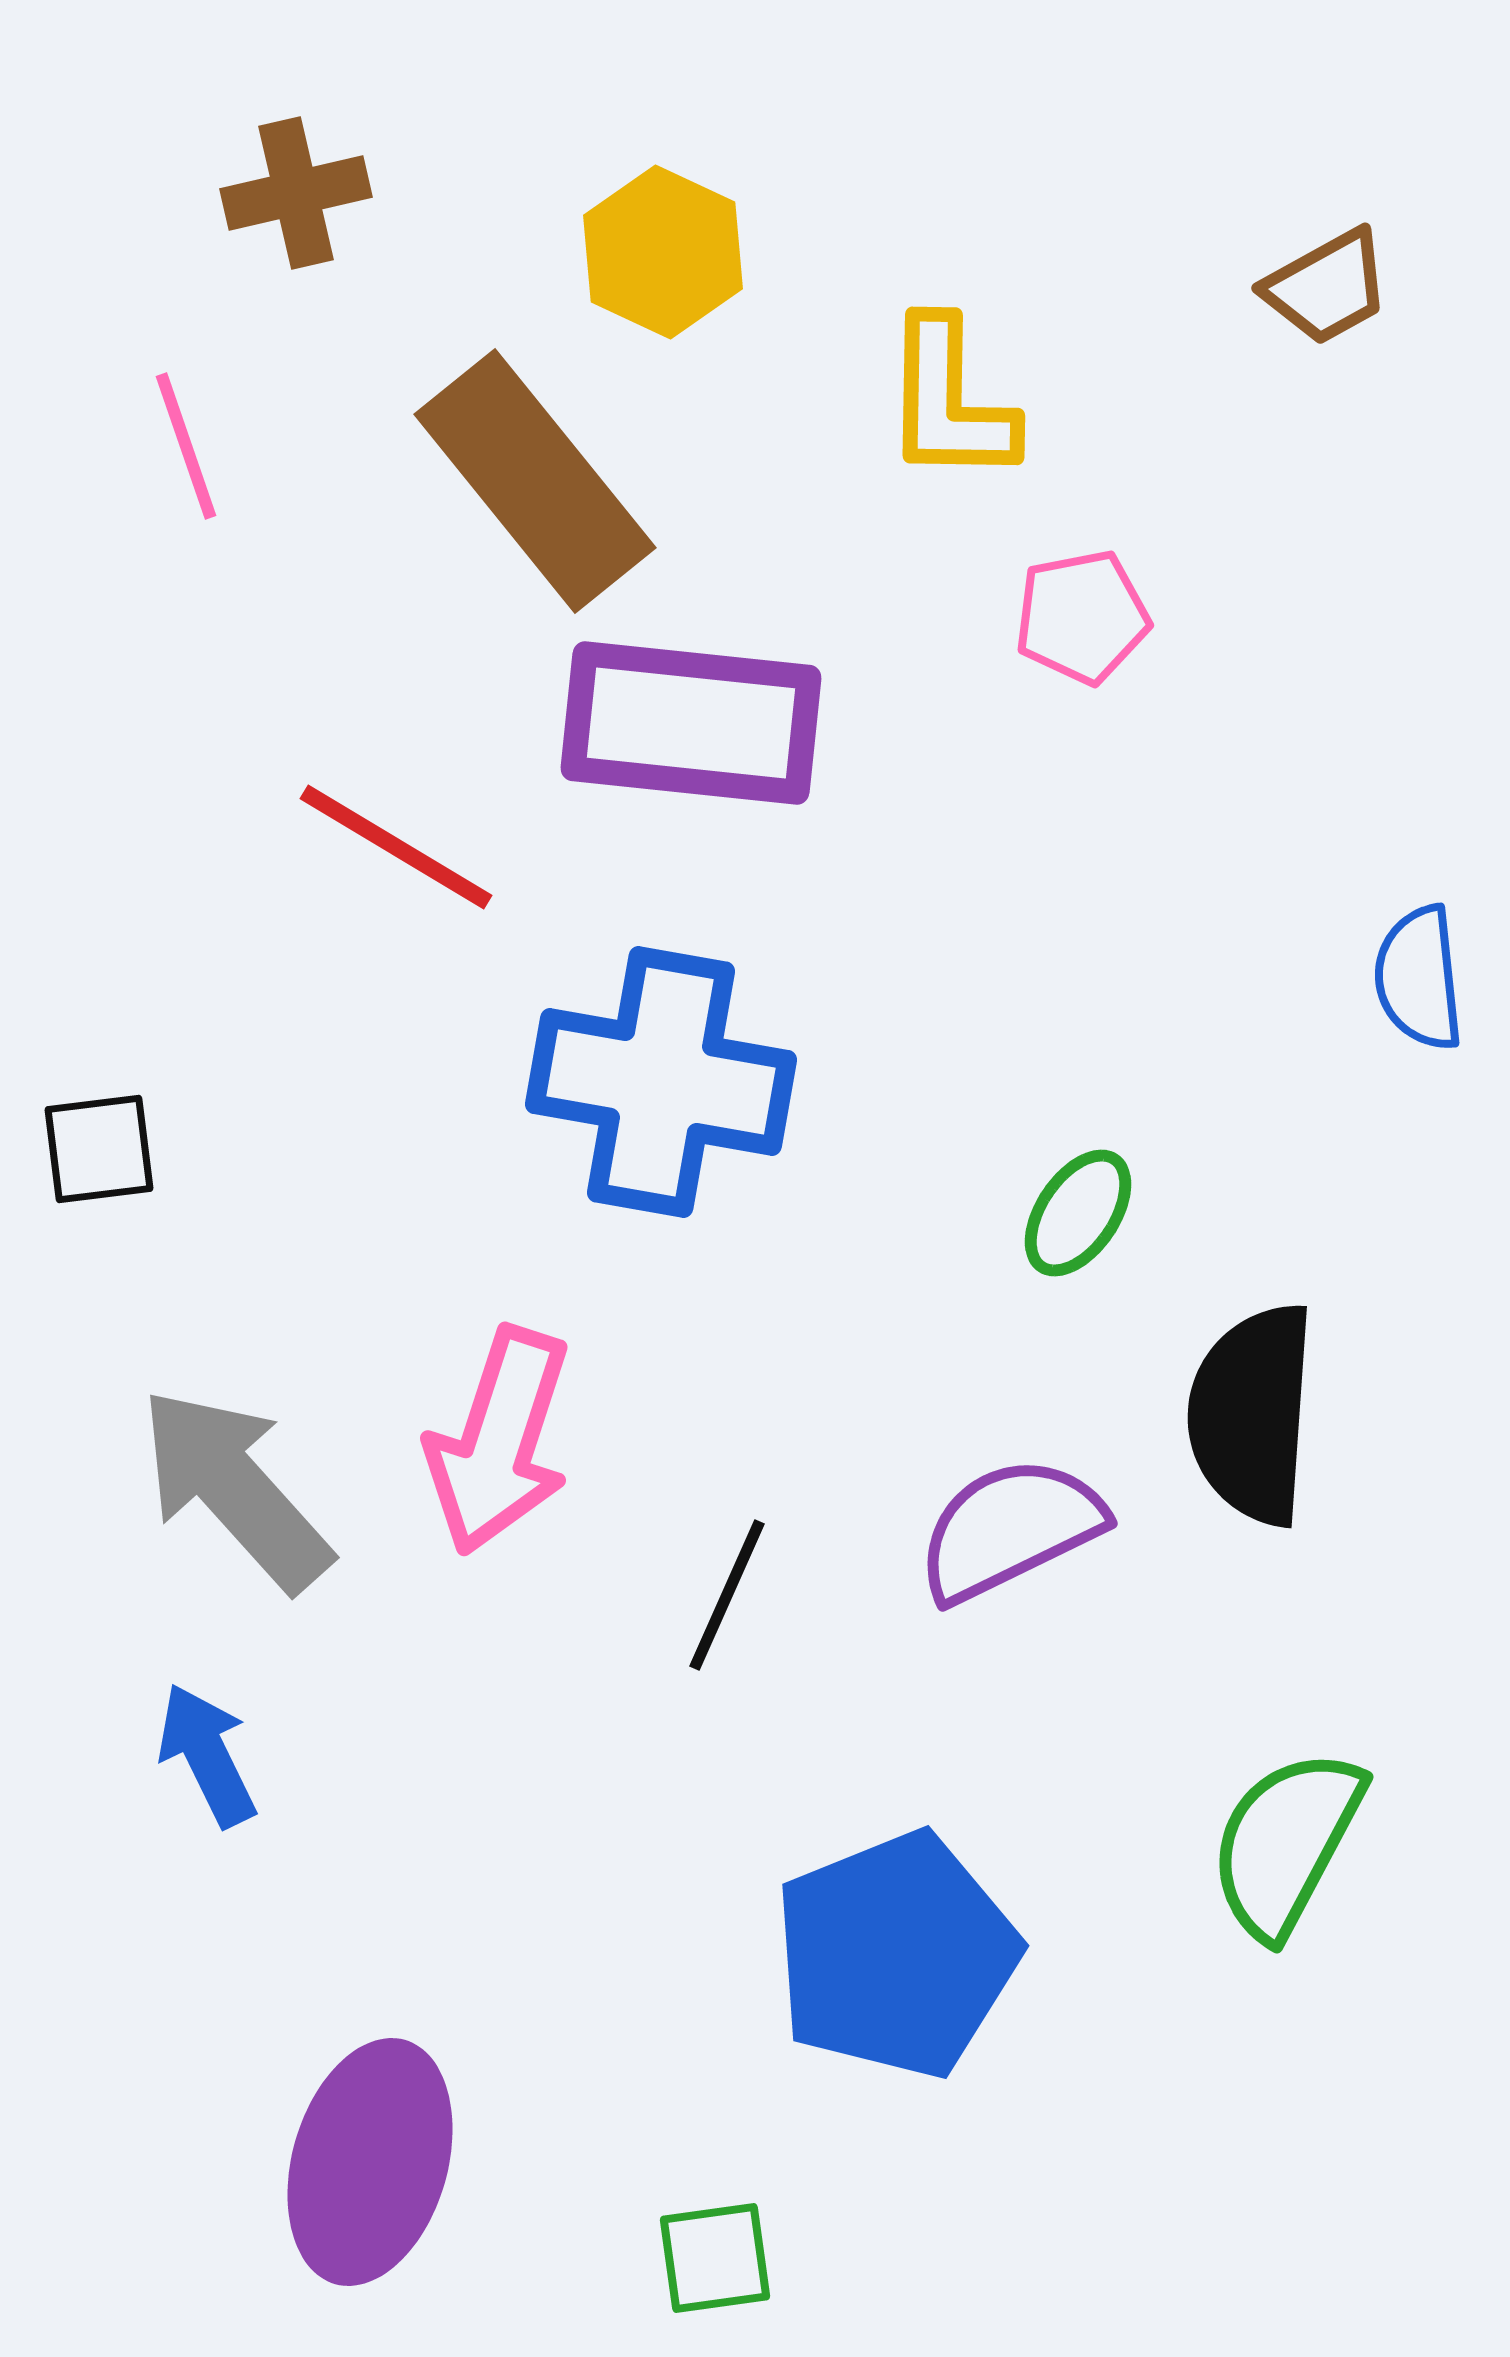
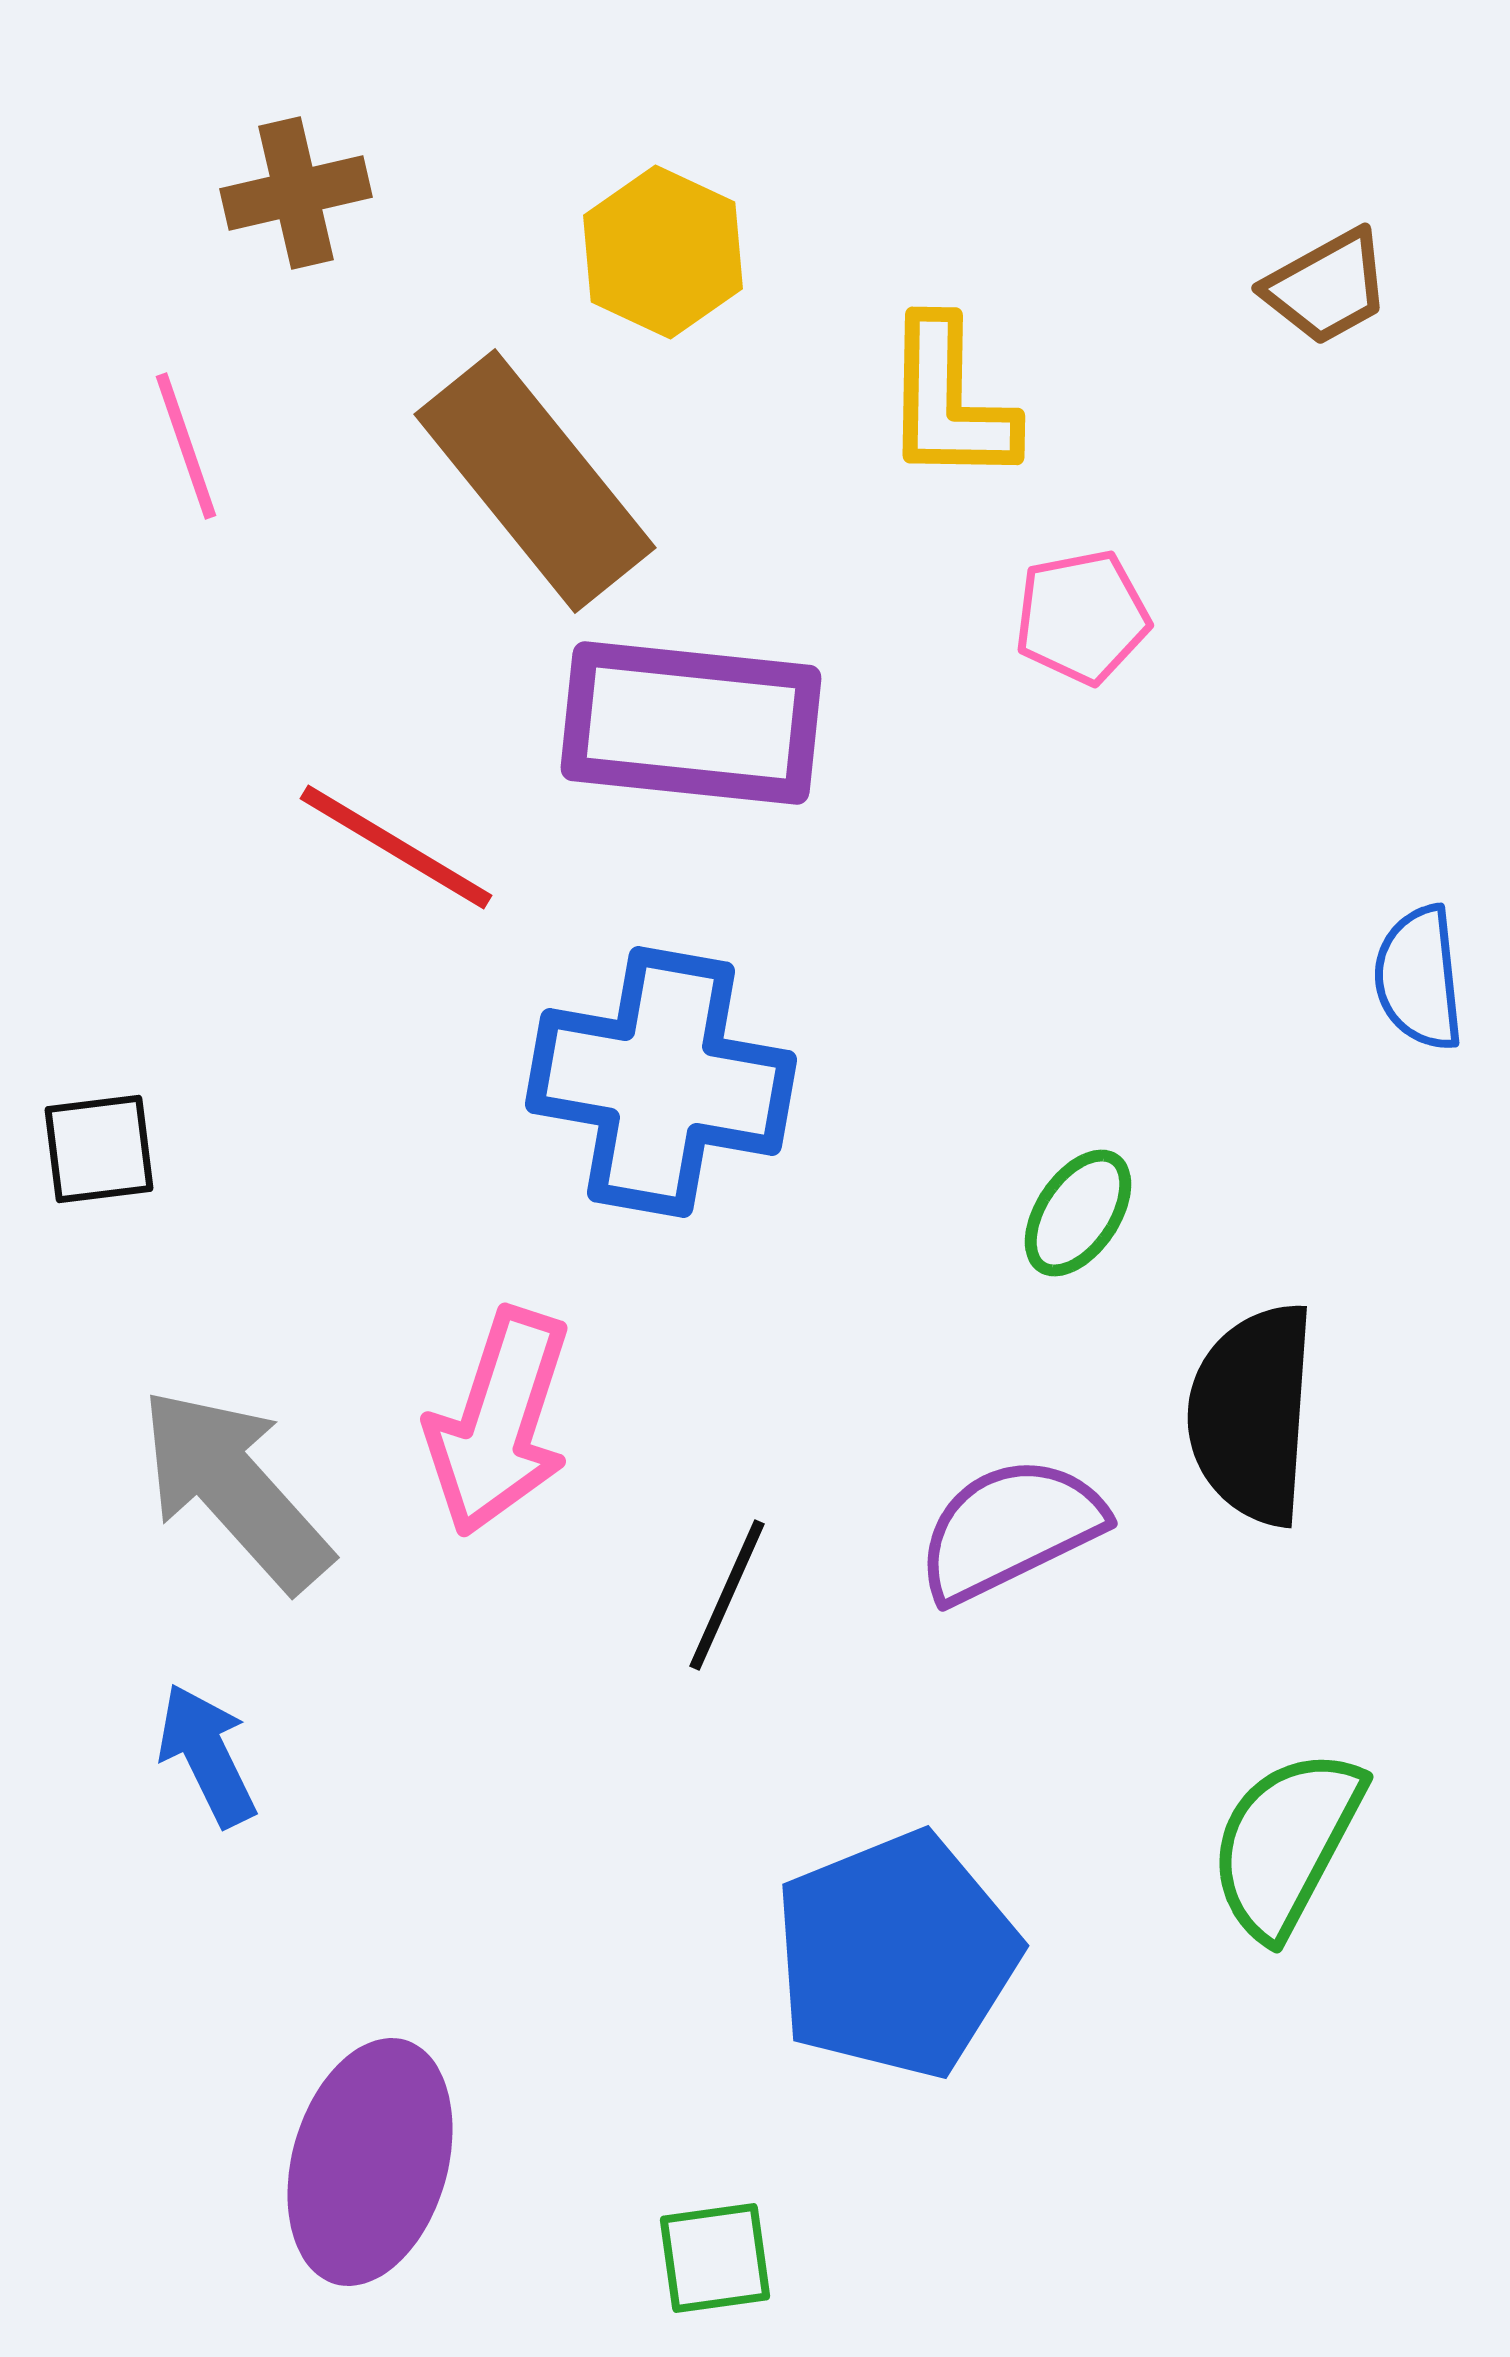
pink arrow: moved 19 px up
